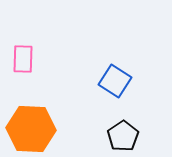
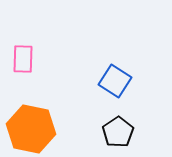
orange hexagon: rotated 9 degrees clockwise
black pentagon: moved 5 px left, 4 px up
